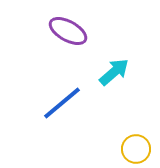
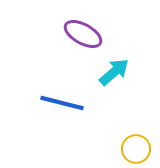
purple ellipse: moved 15 px right, 3 px down
blue line: rotated 54 degrees clockwise
